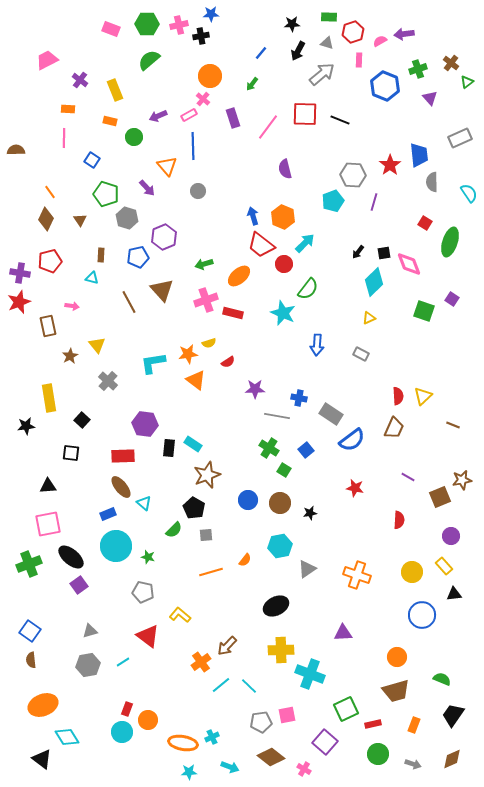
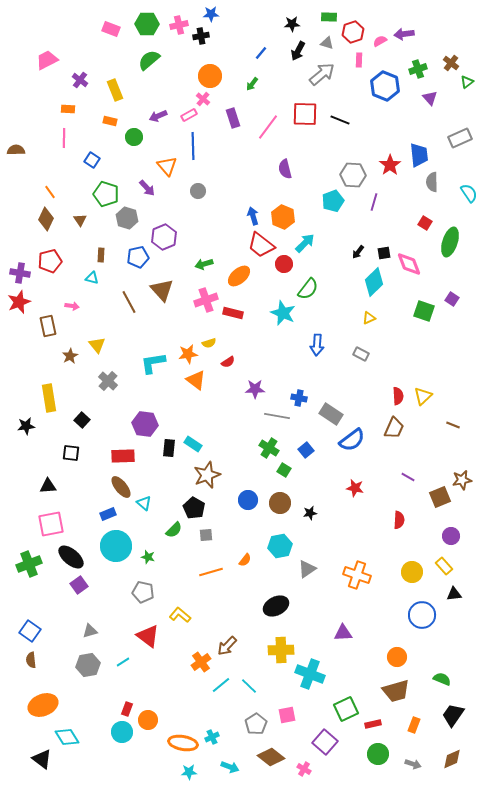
pink square at (48, 524): moved 3 px right
gray pentagon at (261, 722): moved 5 px left, 2 px down; rotated 25 degrees counterclockwise
